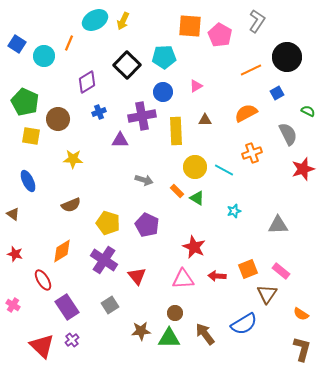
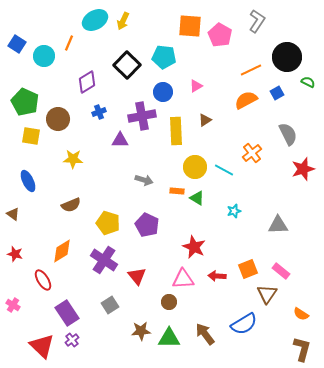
cyan pentagon at (164, 57): rotated 10 degrees clockwise
green semicircle at (308, 111): moved 29 px up
orange semicircle at (246, 113): moved 13 px up
brown triangle at (205, 120): rotated 32 degrees counterclockwise
orange cross at (252, 153): rotated 18 degrees counterclockwise
orange rectangle at (177, 191): rotated 40 degrees counterclockwise
purple rectangle at (67, 307): moved 6 px down
brown circle at (175, 313): moved 6 px left, 11 px up
